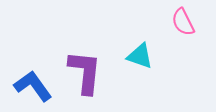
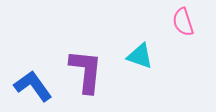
pink semicircle: rotated 8 degrees clockwise
purple L-shape: moved 1 px right, 1 px up
